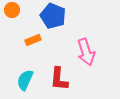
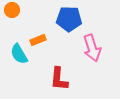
blue pentagon: moved 16 px right, 3 px down; rotated 20 degrees counterclockwise
orange rectangle: moved 5 px right
pink arrow: moved 6 px right, 4 px up
cyan semicircle: moved 6 px left, 26 px up; rotated 55 degrees counterclockwise
